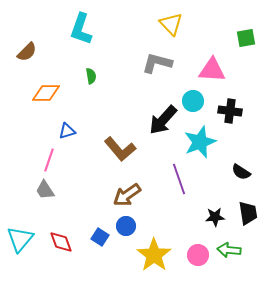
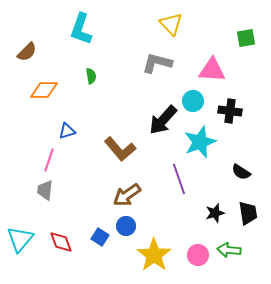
orange diamond: moved 2 px left, 3 px up
gray trapezoid: rotated 40 degrees clockwise
black star: moved 4 px up; rotated 12 degrees counterclockwise
